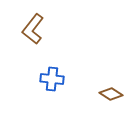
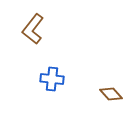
brown diamond: rotated 15 degrees clockwise
